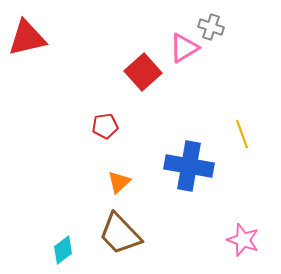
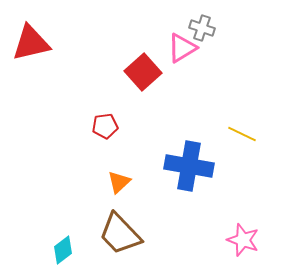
gray cross: moved 9 px left, 1 px down
red triangle: moved 4 px right, 5 px down
pink triangle: moved 2 px left
yellow line: rotated 44 degrees counterclockwise
